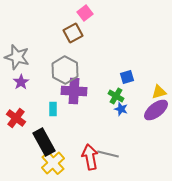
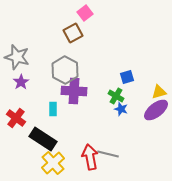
black rectangle: moved 1 px left, 3 px up; rotated 28 degrees counterclockwise
